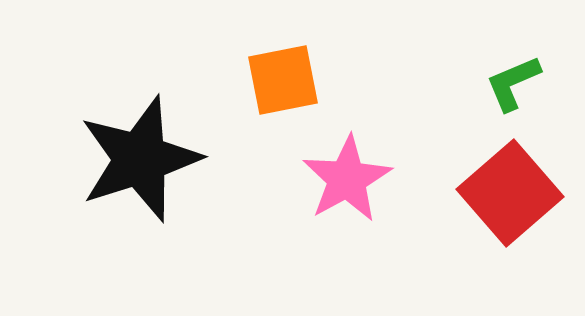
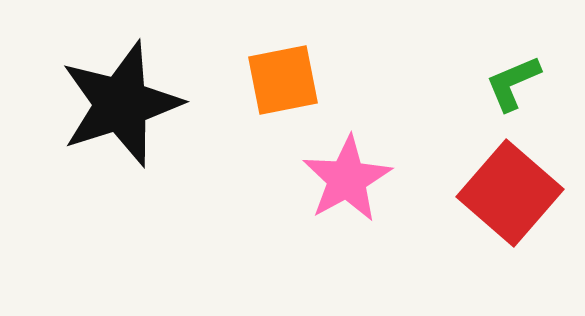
black star: moved 19 px left, 55 px up
red square: rotated 8 degrees counterclockwise
